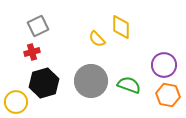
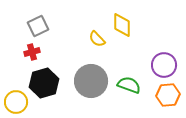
yellow diamond: moved 1 px right, 2 px up
orange hexagon: rotated 15 degrees counterclockwise
